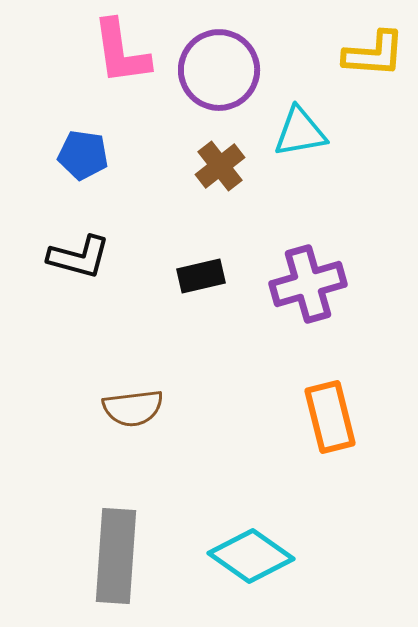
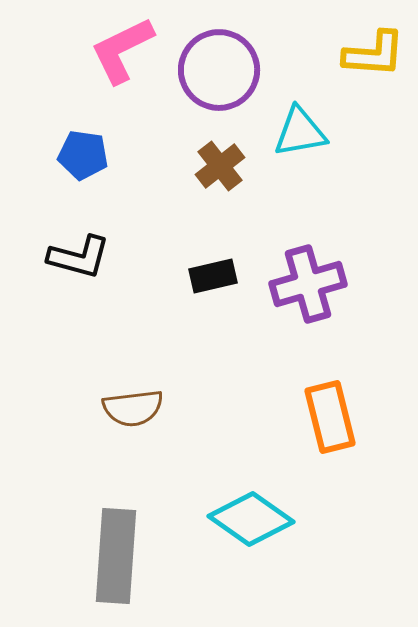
pink L-shape: moved 1 px right, 2 px up; rotated 72 degrees clockwise
black rectangle: moved 12 px right
cyan diamond: moved 37 px up
